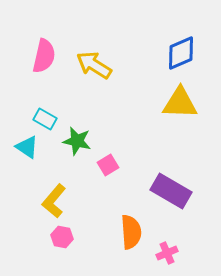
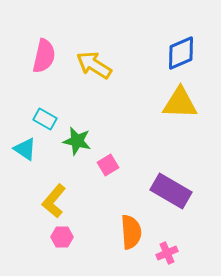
cyan triangle: moved 2 px left, 2 px down
pink hexagon: rotated 10 degrees counterclockwise
